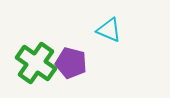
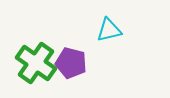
cyan triangle: rotated 36 degrees counterclockwise
